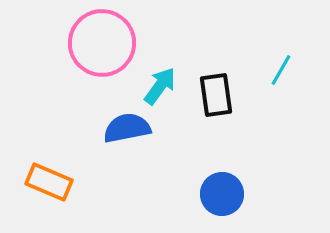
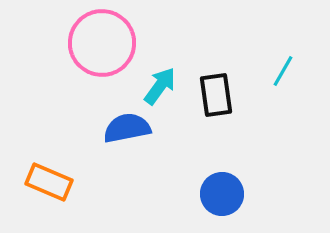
cyan line: moved 2 px right, 1 px down
